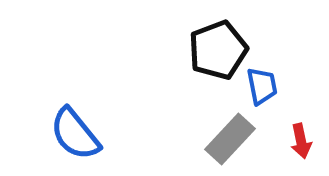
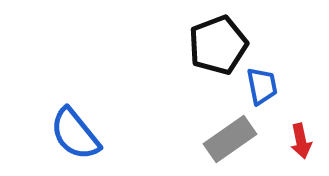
black pentagon: moved 5 px up
gray rectangle: rotated 12 degrees clockwise
